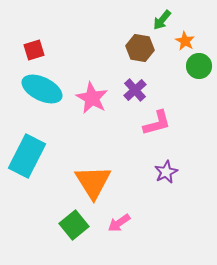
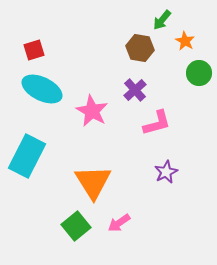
green circle: moved 7 px down
pink star: moved 13 px down
green square: moved 2 px right, 1 px down
